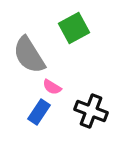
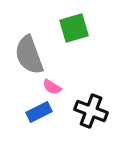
green square: rotated 12 degrees clockwise
gray semicircle: rotated 12 degrees clockwise
blue rectangle: rotated 30 degrees clockwise
